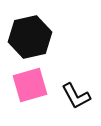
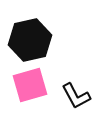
black hexagon: moved 3 px down
